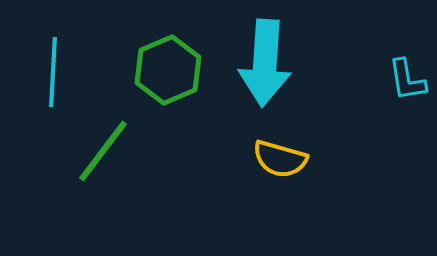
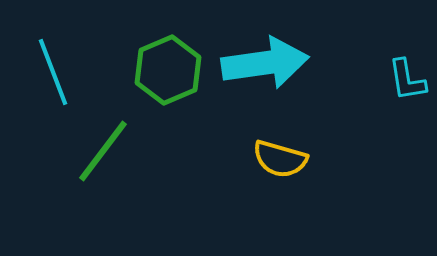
cyan arrow: rotated 102 degrees counterclockwise
cyan line: rotated 24 degrees counterclockwise
